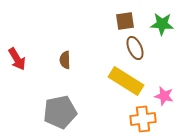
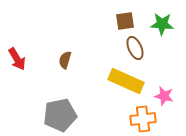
brown semicircle: rotated 18 degrees clockwise
yellow rectangle: rotated 8 degrees counterclockwise
gray pentagon: moved 3 px down
